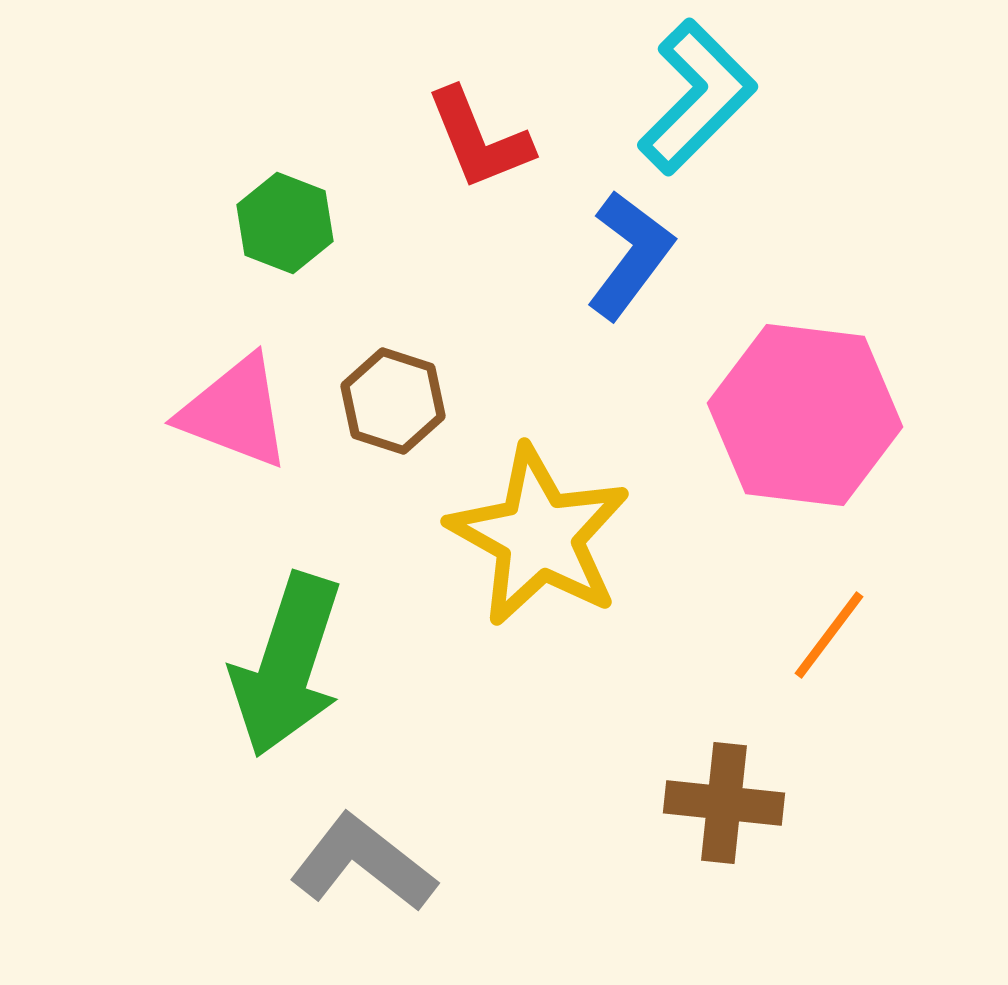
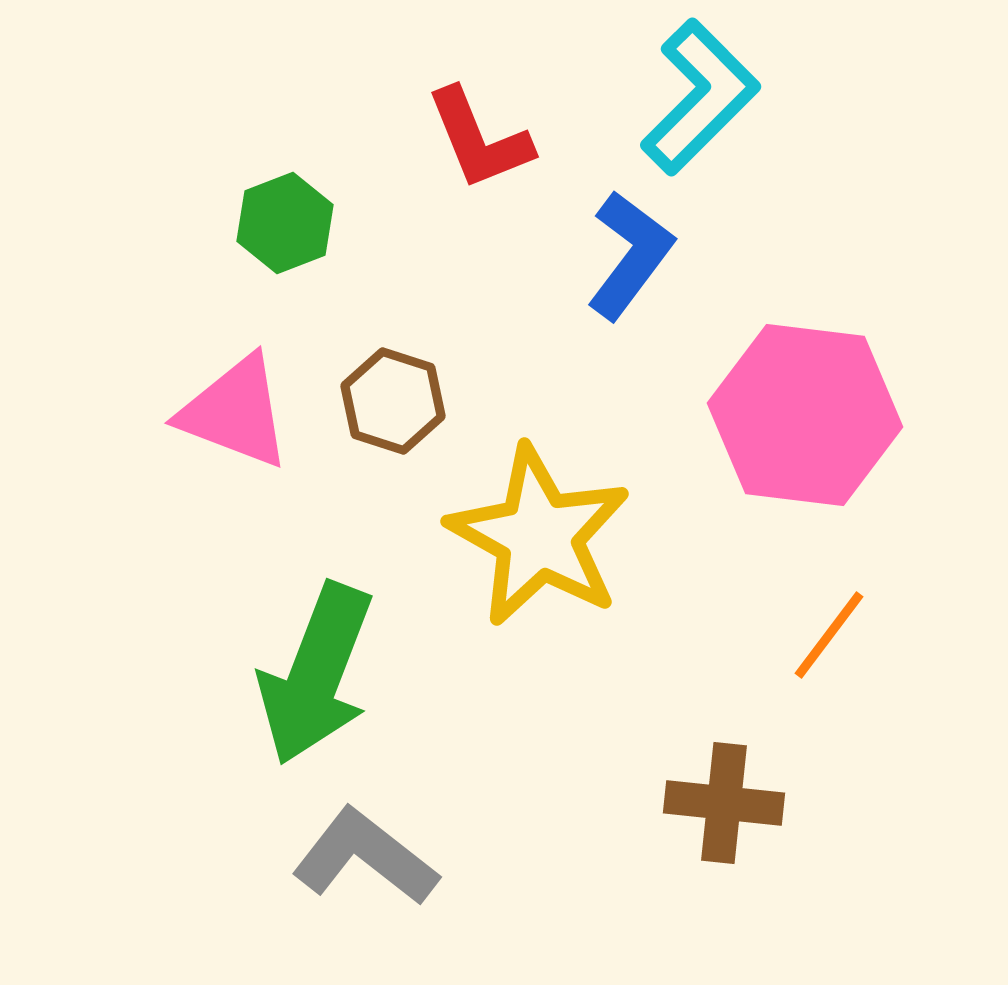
cyan L-shape: moved 3 px right
green hexagon: rotated 18 degrees clockwise
green arrow: moved 29 px right, 9 px down; rotated 3 degrees clockwise
gray L-shape: moved 2 px right, 6 px up
